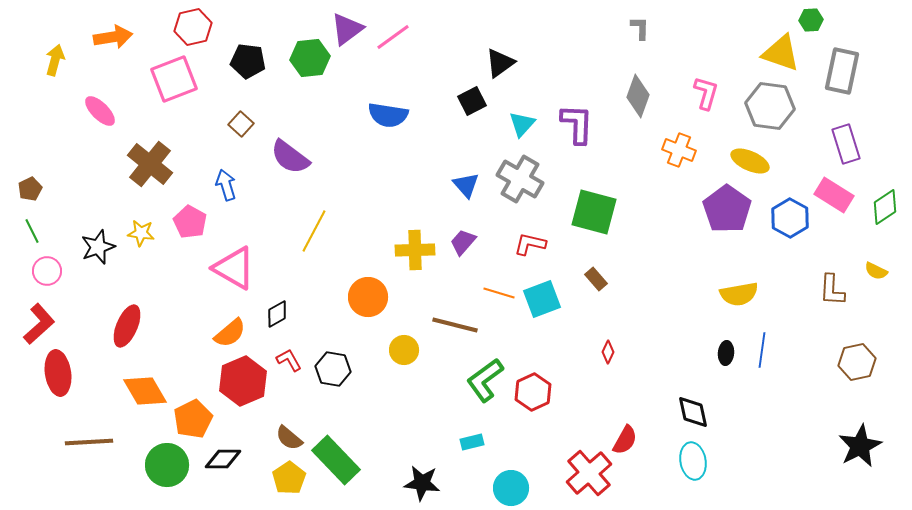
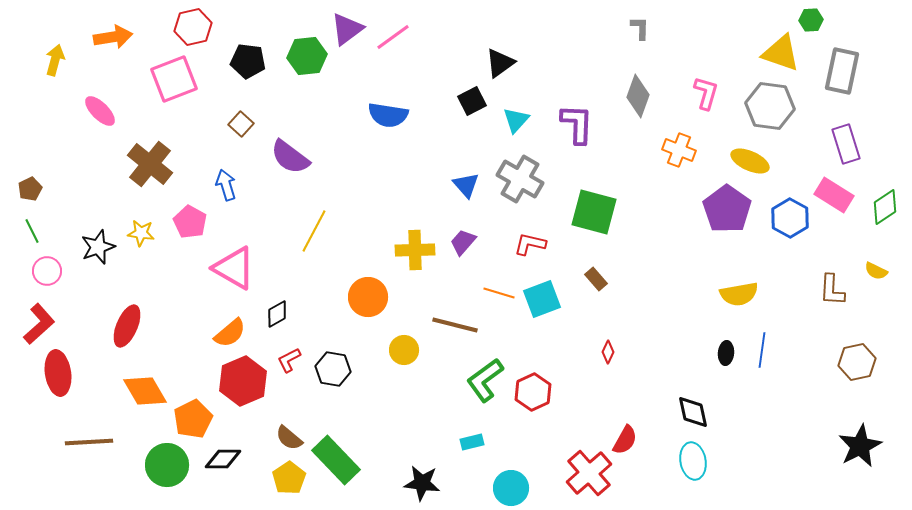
green hexagon at (310, 58): moved 3 px left, 2 px up
cyan triangle at (522, 124): moved 6 px left, 4 px up
red L-shape at (289, 360): rotated 88 degrees counterclockwise
